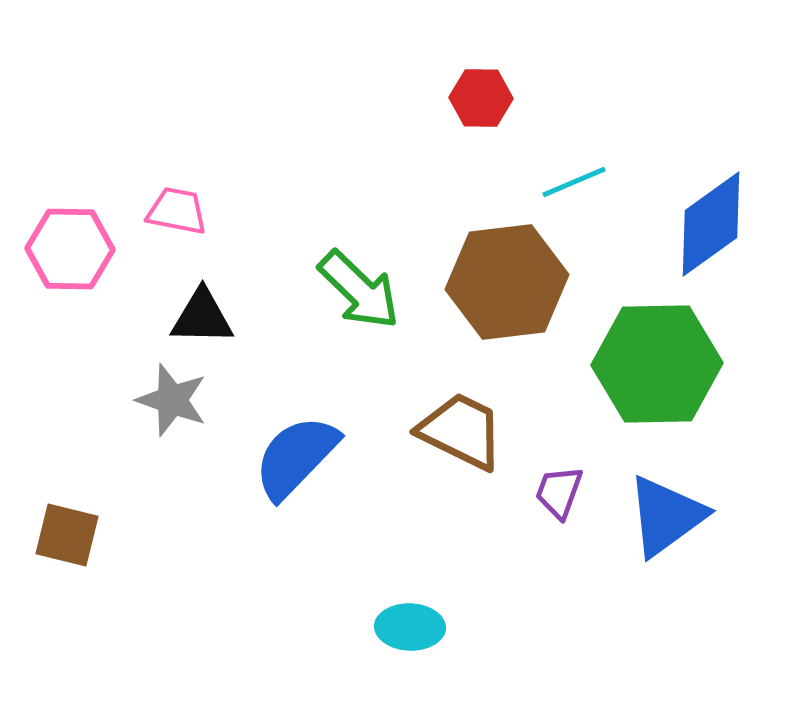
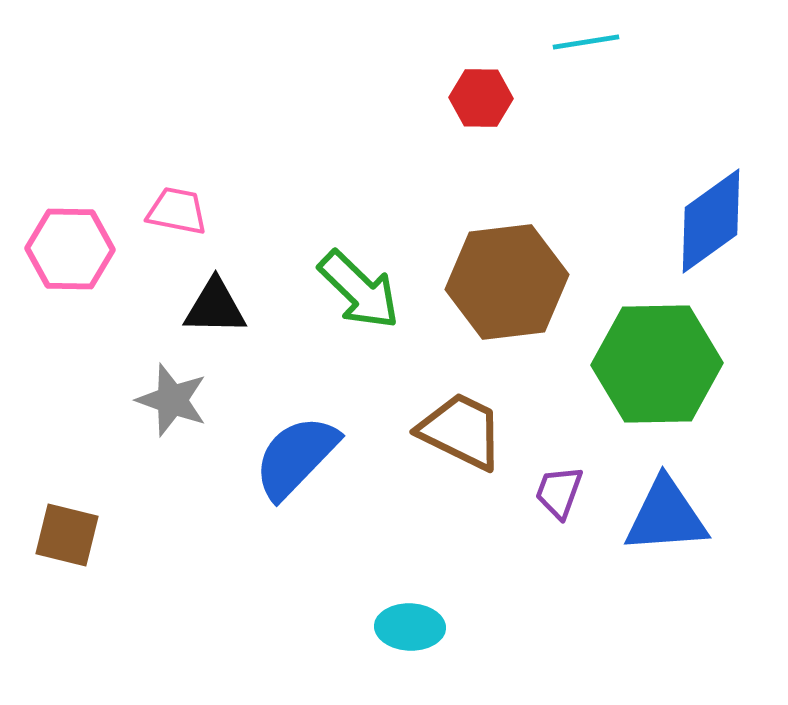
cyan line: moved 12 px right, 140 px up; rotated 14 degrees clockwise
blue diamond: moved 3 px up
black triangle: moved 13 px right, 10 px up
blue triangle: rotated 32 degrees clockwise
